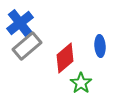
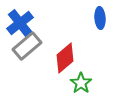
blue ellipse: moved 28 px up
